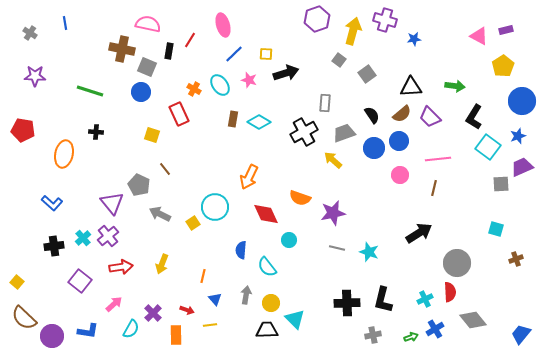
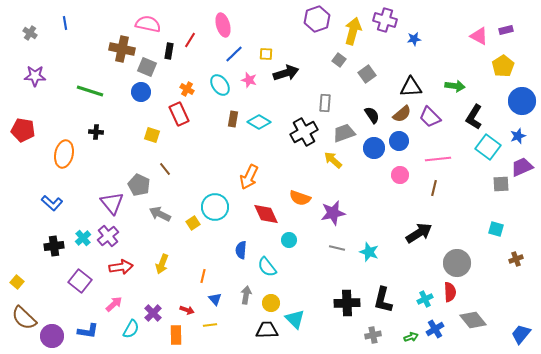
orange cross at (194, 89): moved 7 px left
